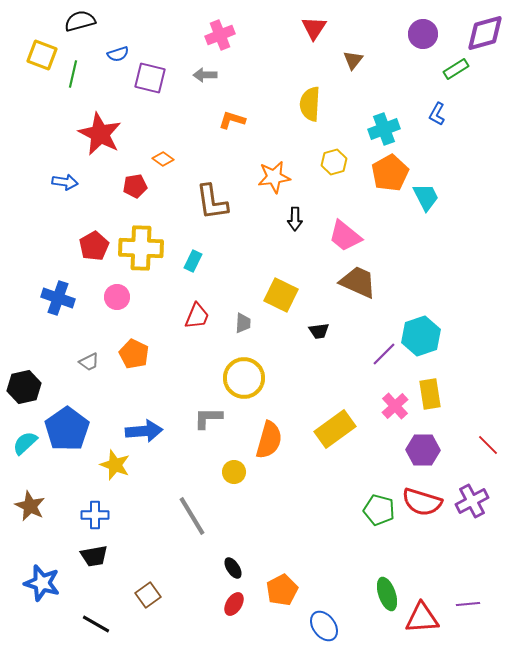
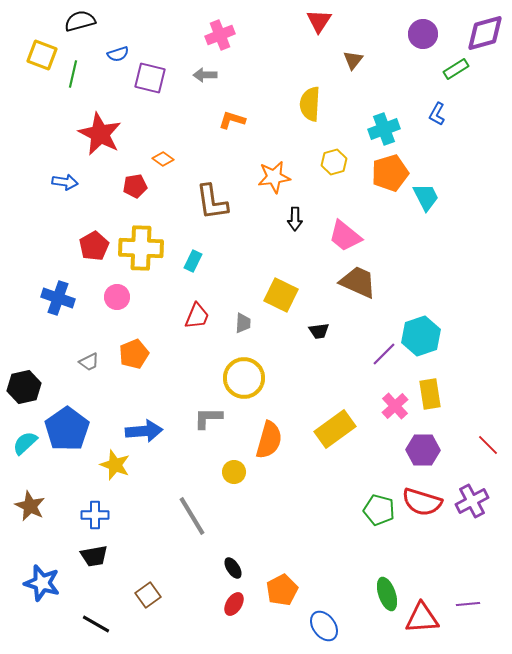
red triangle at (314, 28): moved 5 px right, 7 px up
orange pentagon at (390, 173): rotated 12 degrees clockwise
orange pentagon at (134, 354): rotated 24 degrees clockwise
